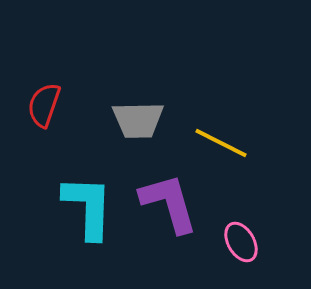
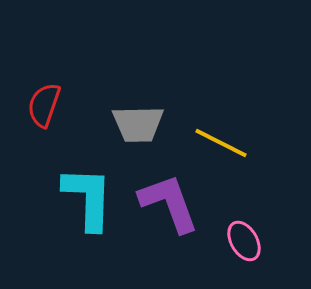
gray trapezoid: moved 4 px down
purple L-shape: rotated 4 degrees counterclockwise
cyan L-shape: moved 9 px up
pink ellipse: moved 3 px right, 1 px up
